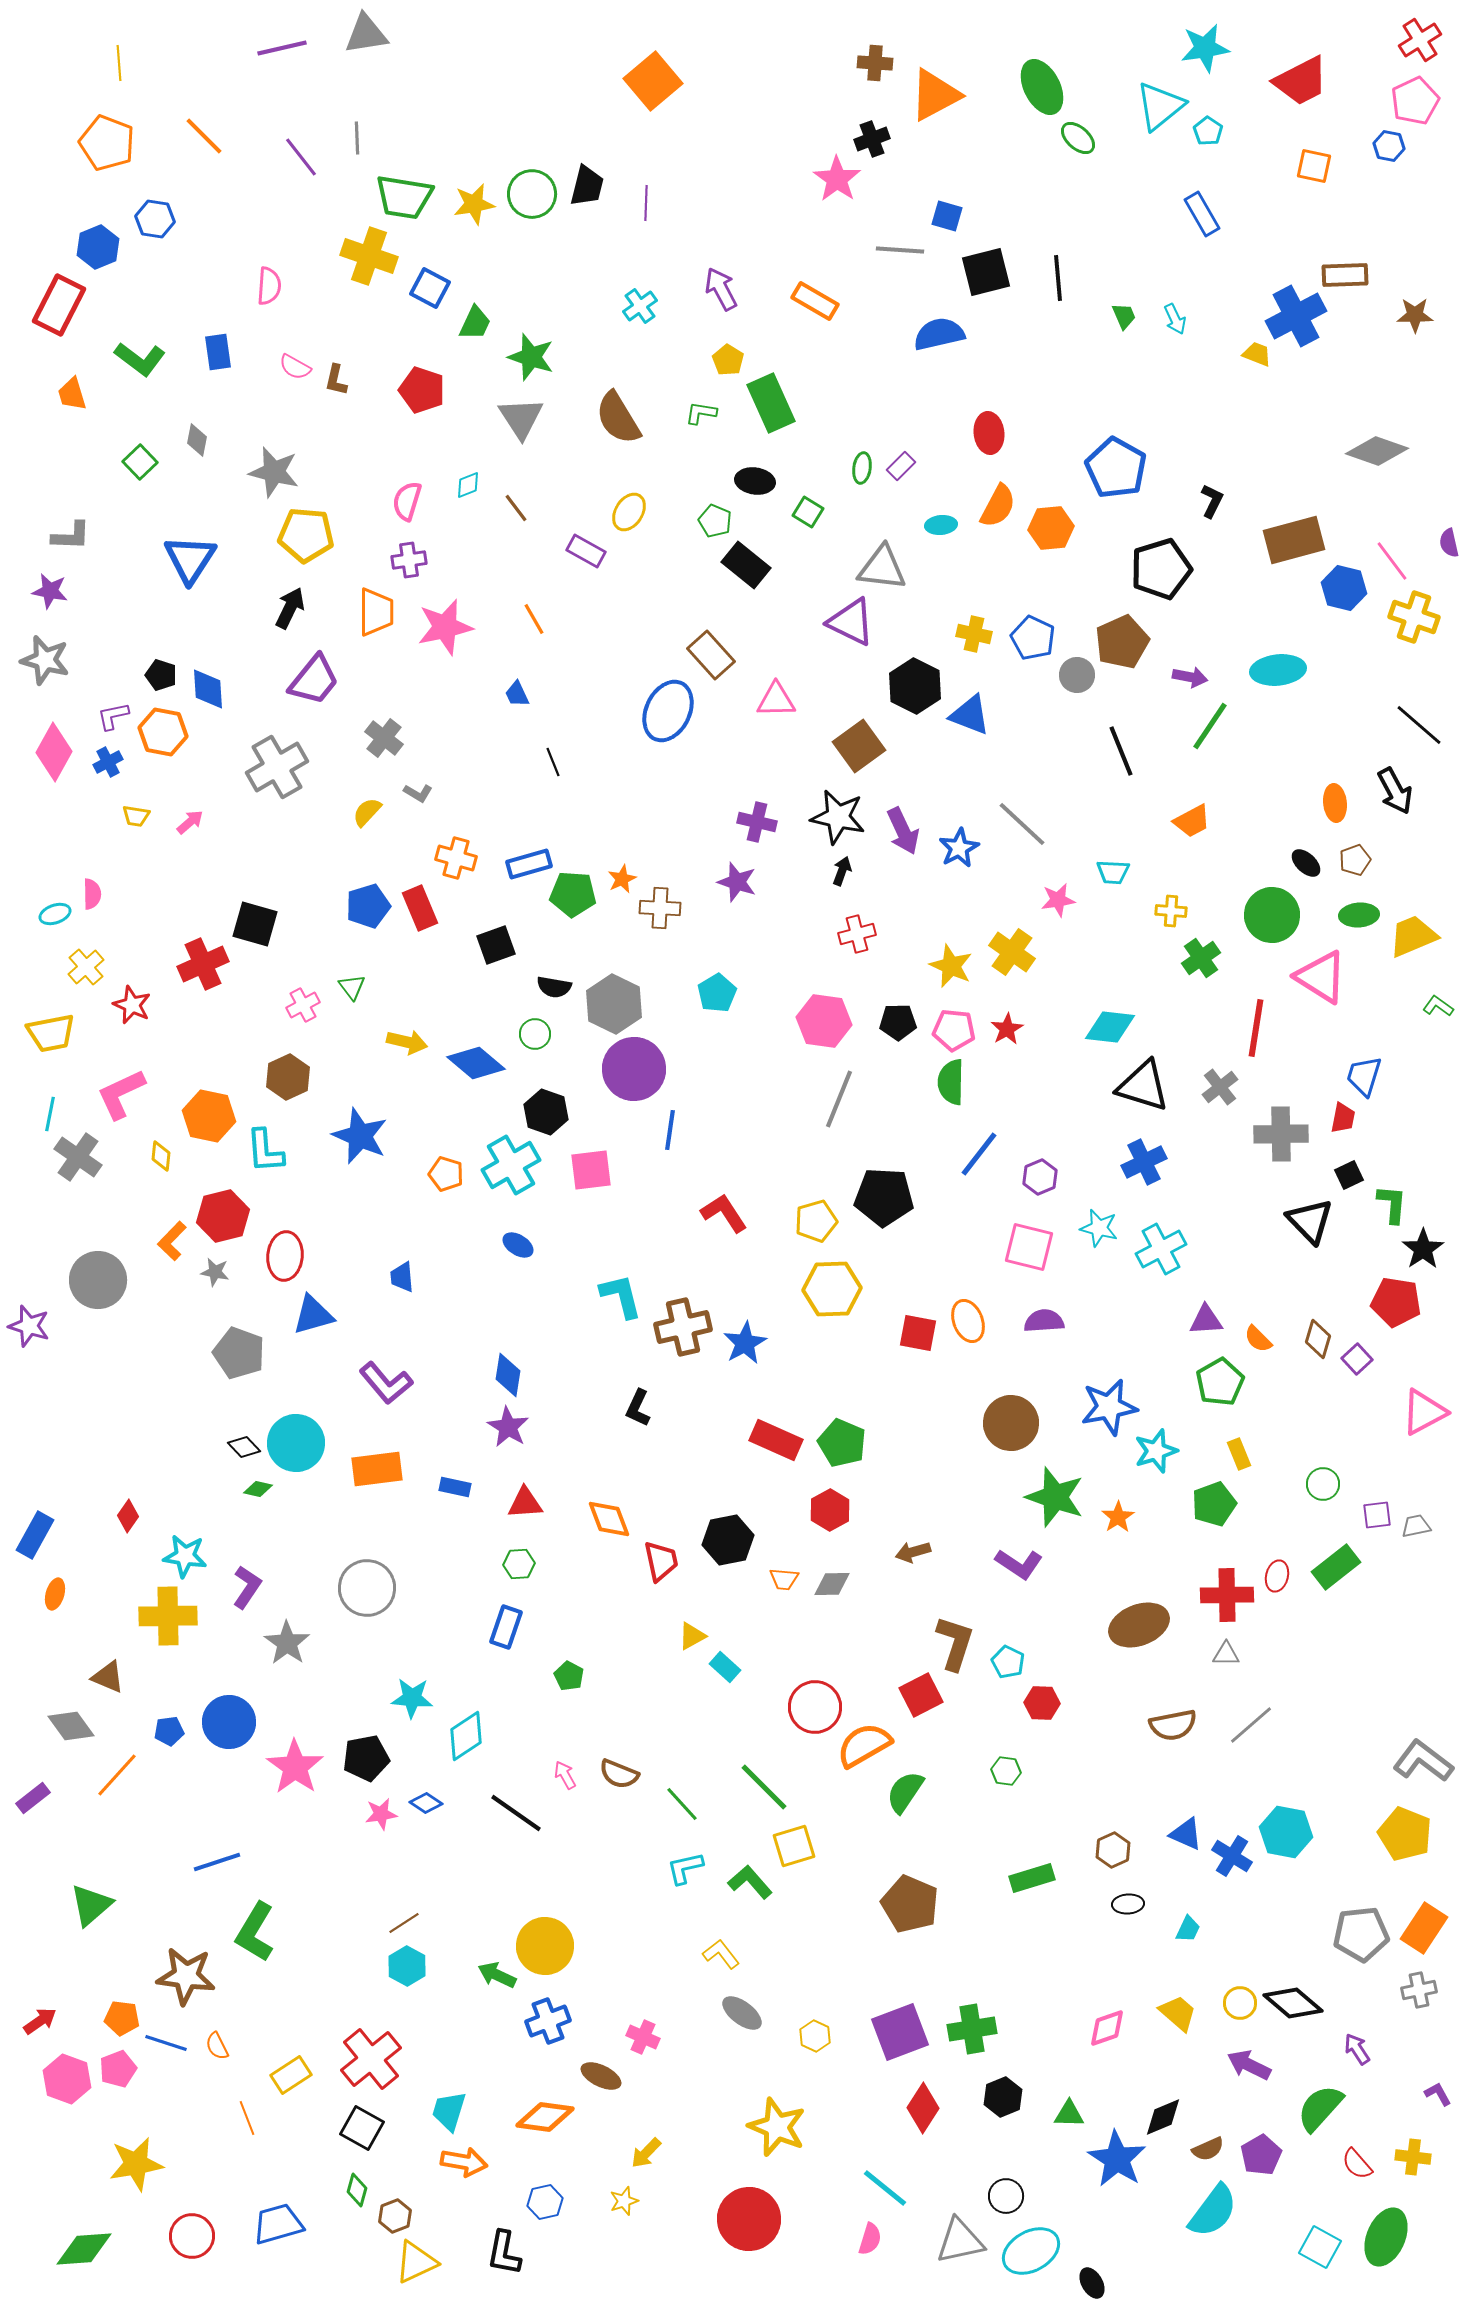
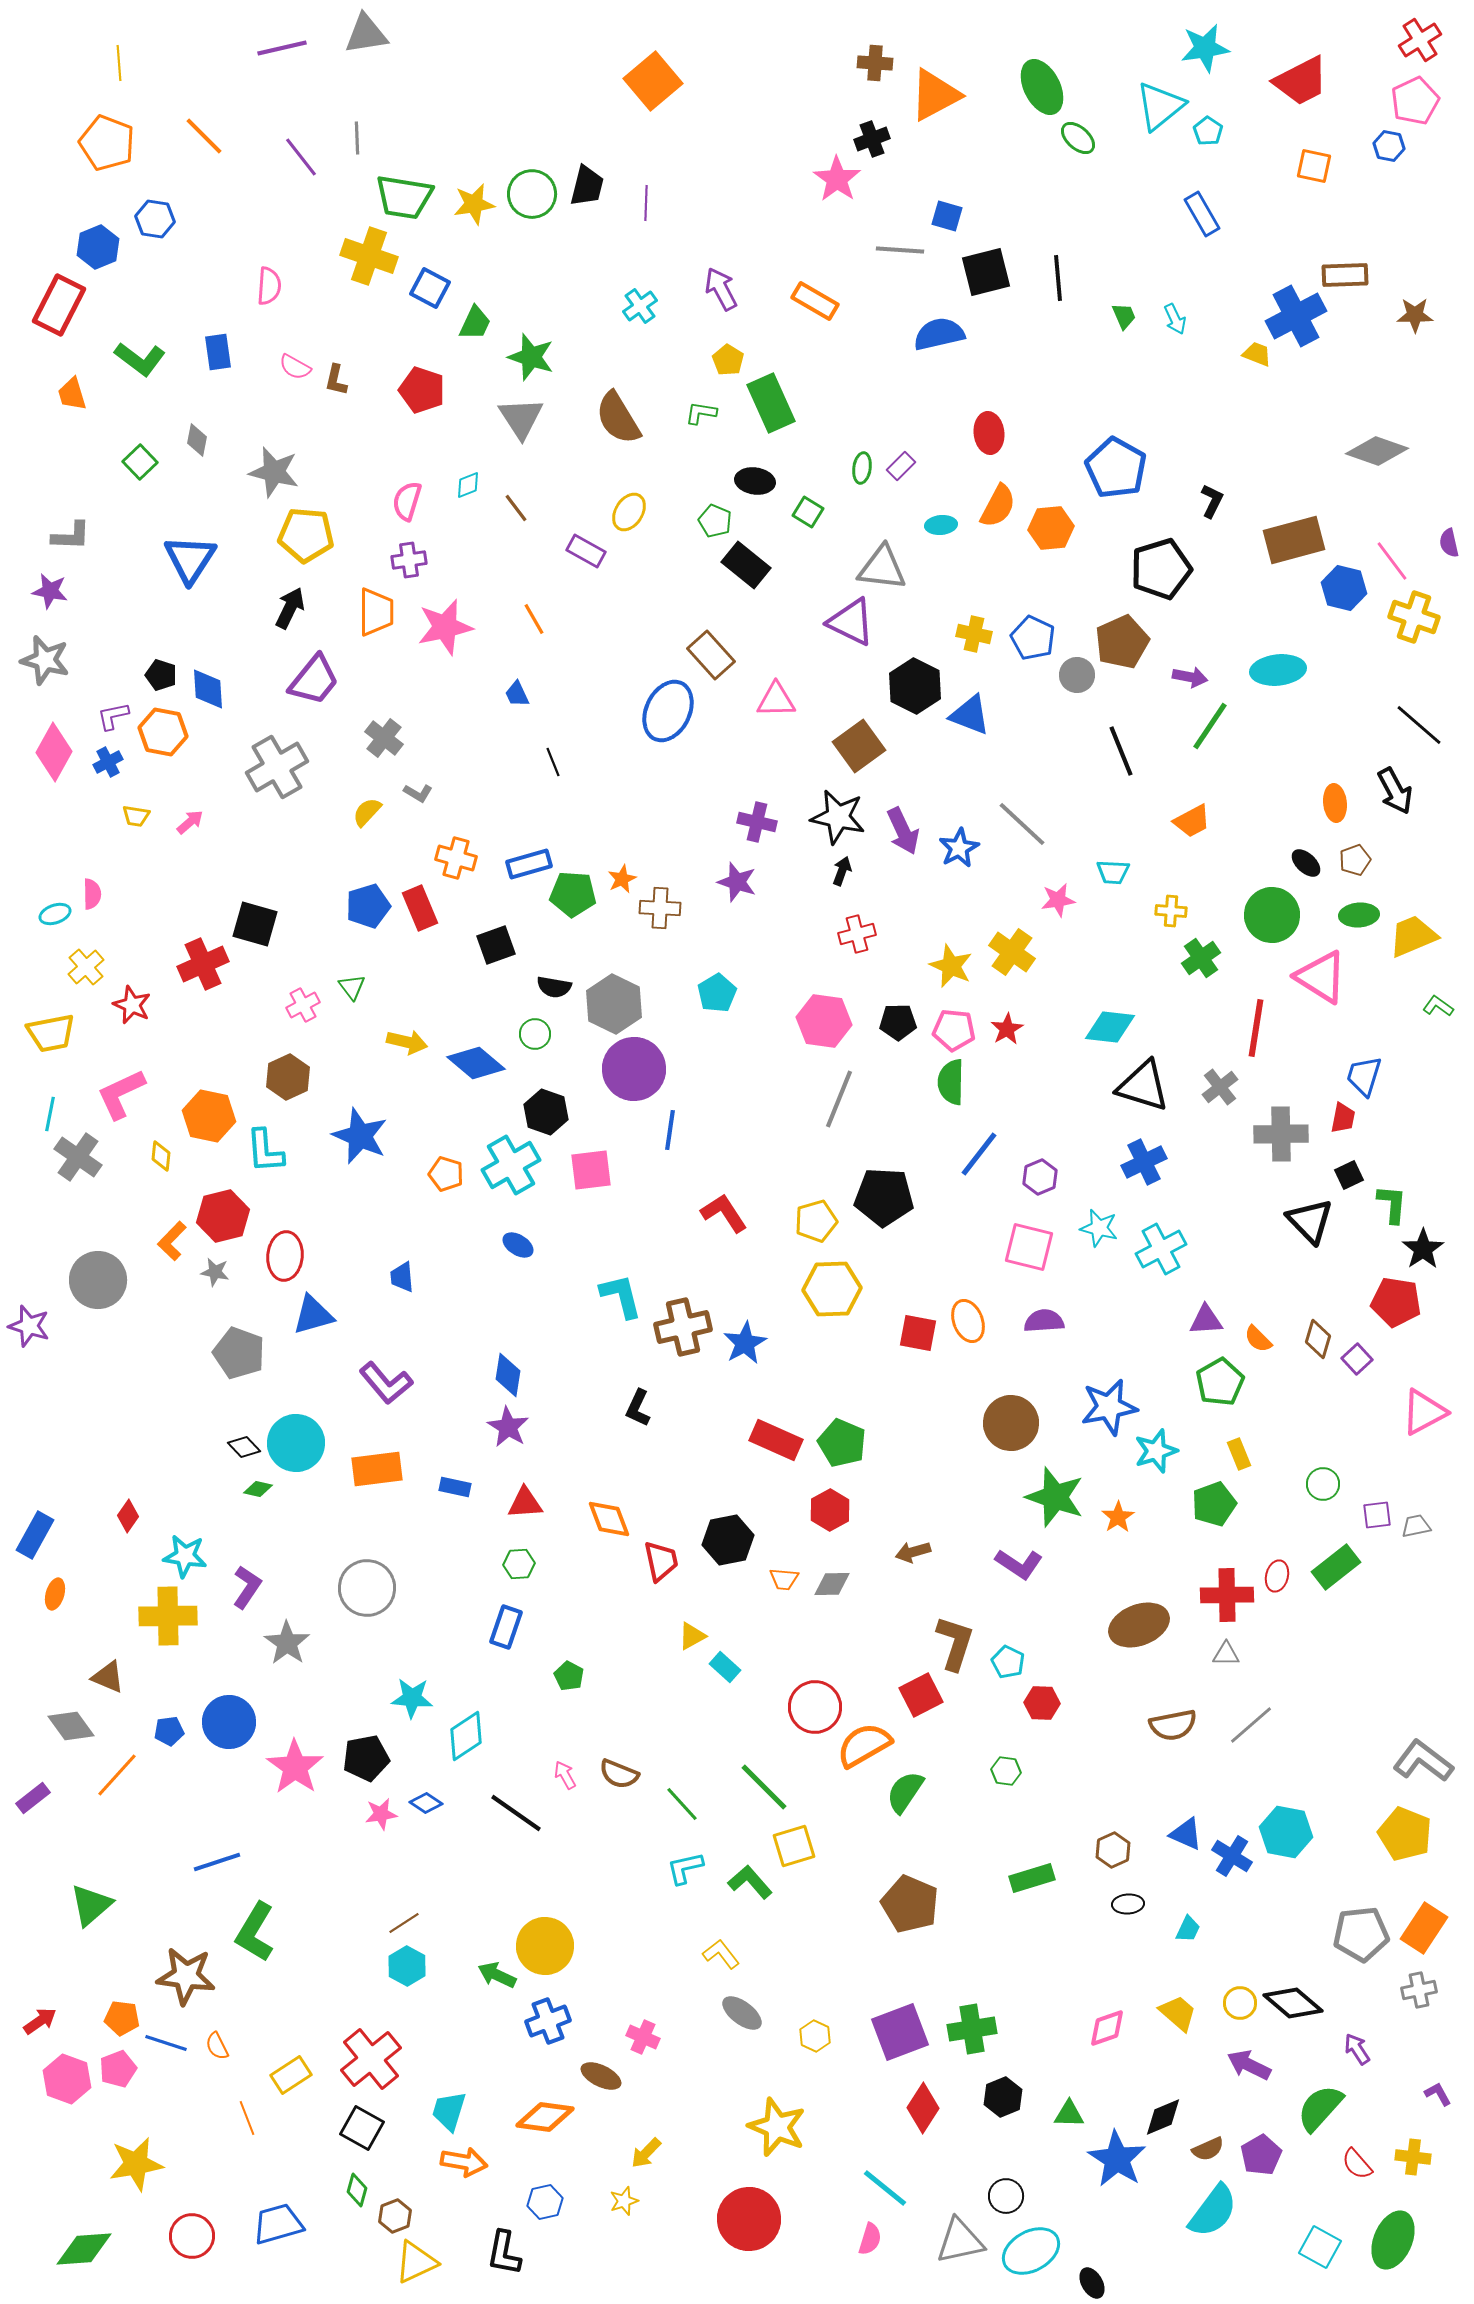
green ellipse at (1386, 2237): moved 7 px right, 3 px down
